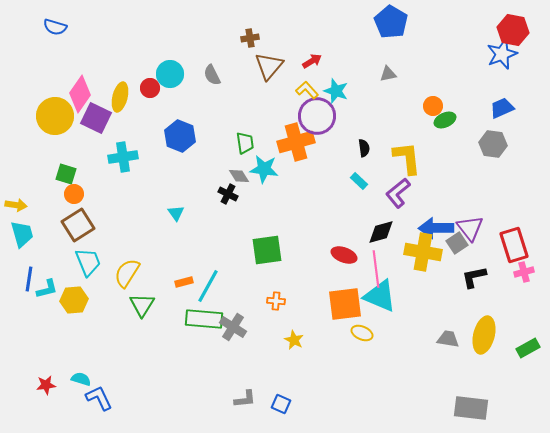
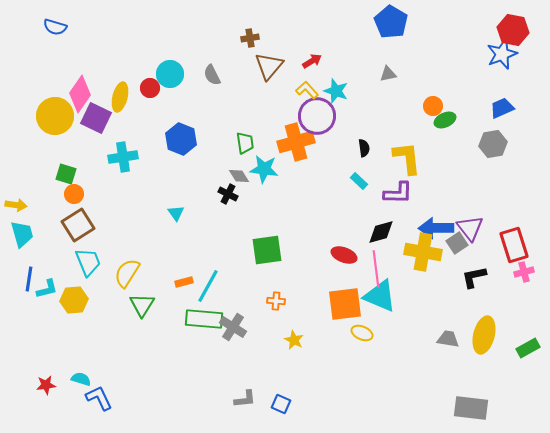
blue hexagon at (180, 136): moved 1 px right, 3 px down
gray hexagon at (493, 144): rotated 16 degrees counterclockwise
purple L-shape at (398, 193): rotated 140 degrees counterclockwise
